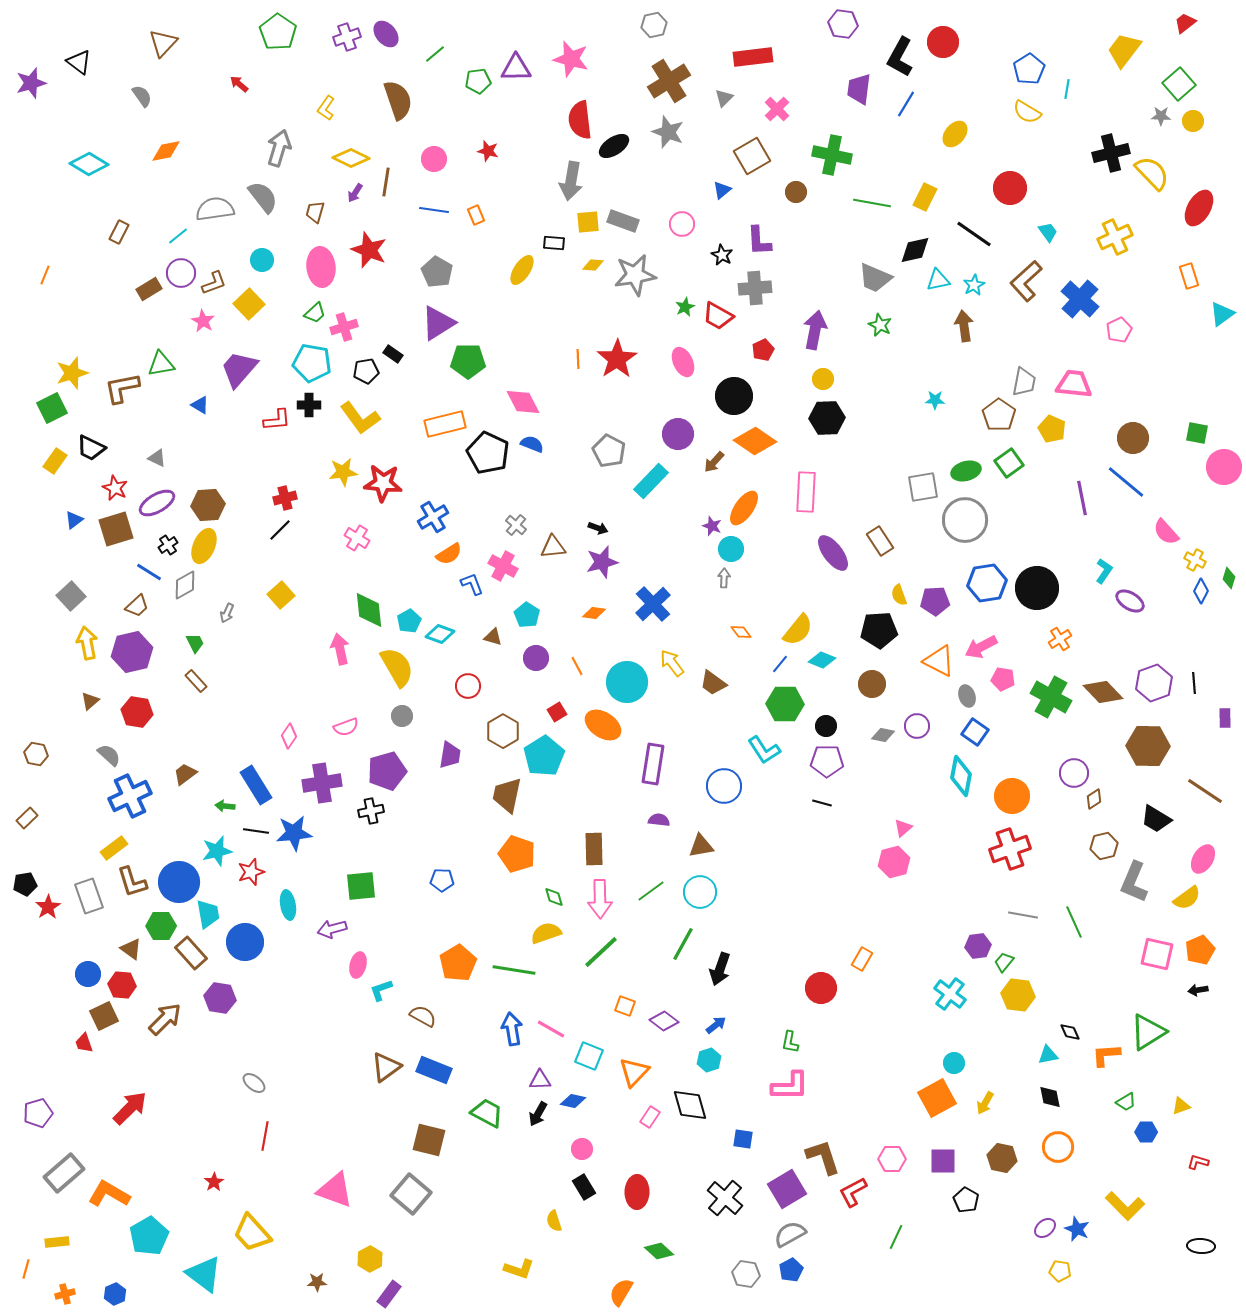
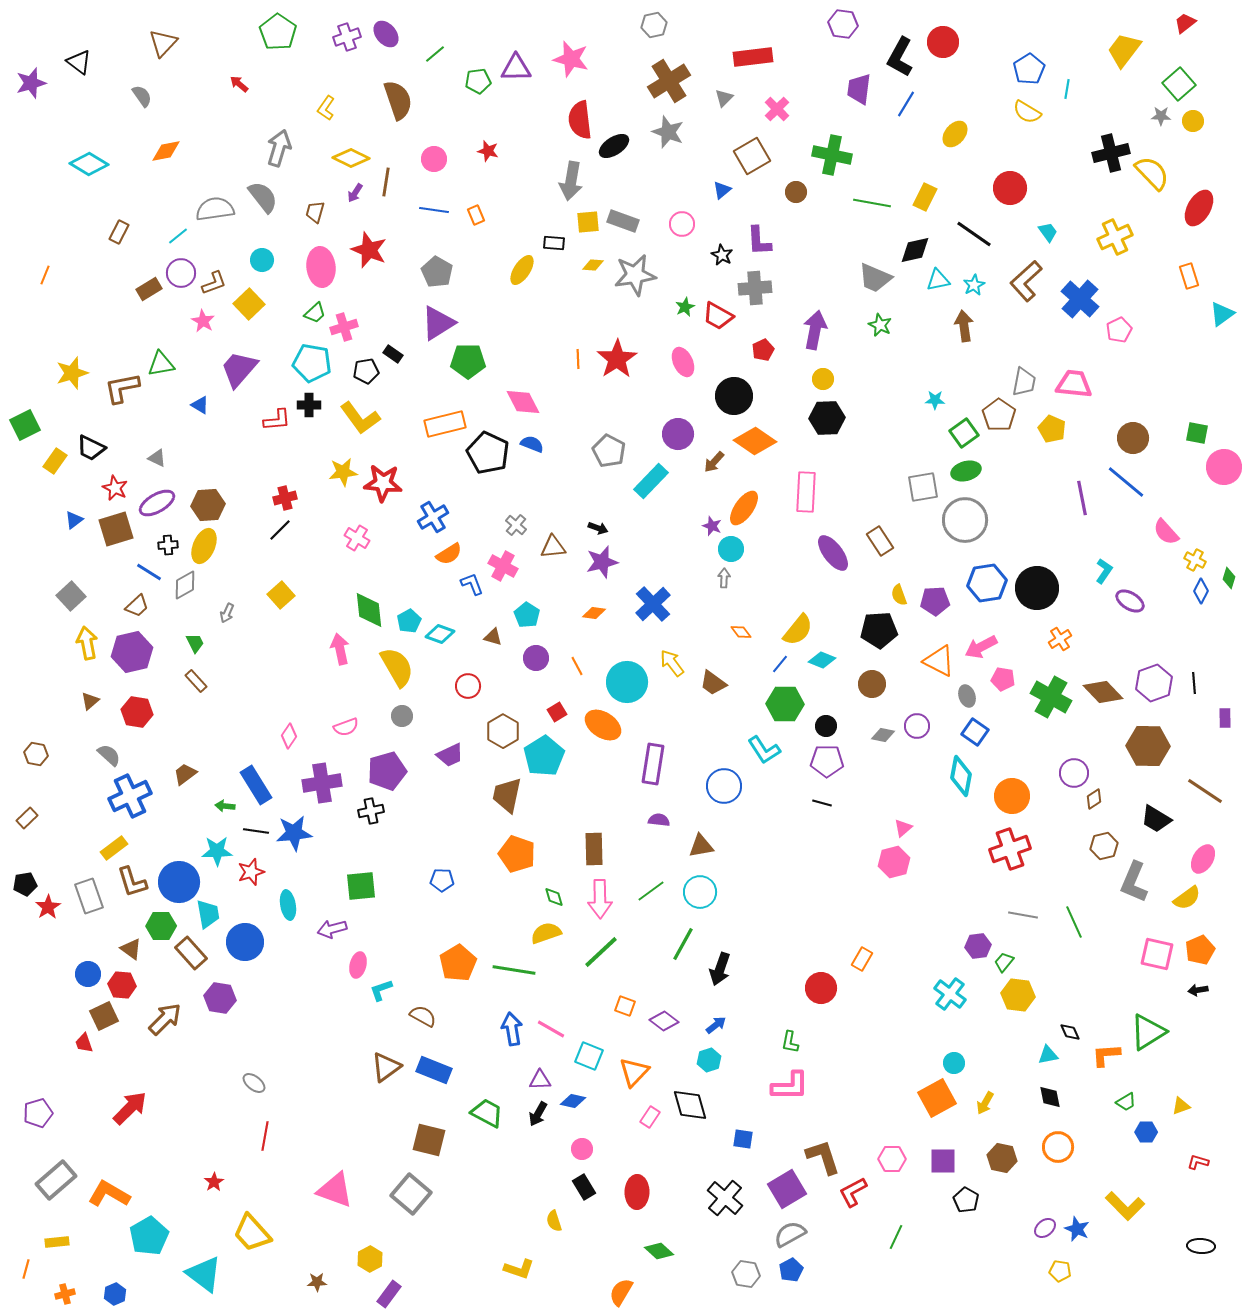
green square at (52, 408): moved 27 px left, 17 px down
green square at (1009, 463): moved 45 px left, 30 px up
black cross at (168, 545): rotated 30 degrees clockwise
purple trapezoid at (450, 755): rotated 56 degrees clockwise
cyan star at (217, 851): rotated 12 degrees clockwise
gray rectangle at (64, 1173): moved 8 px left, 7 px down
